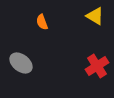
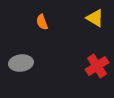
yellow triangle: moved 2 px down
gray ellipse: rotated 45 degrees counterclockwise
